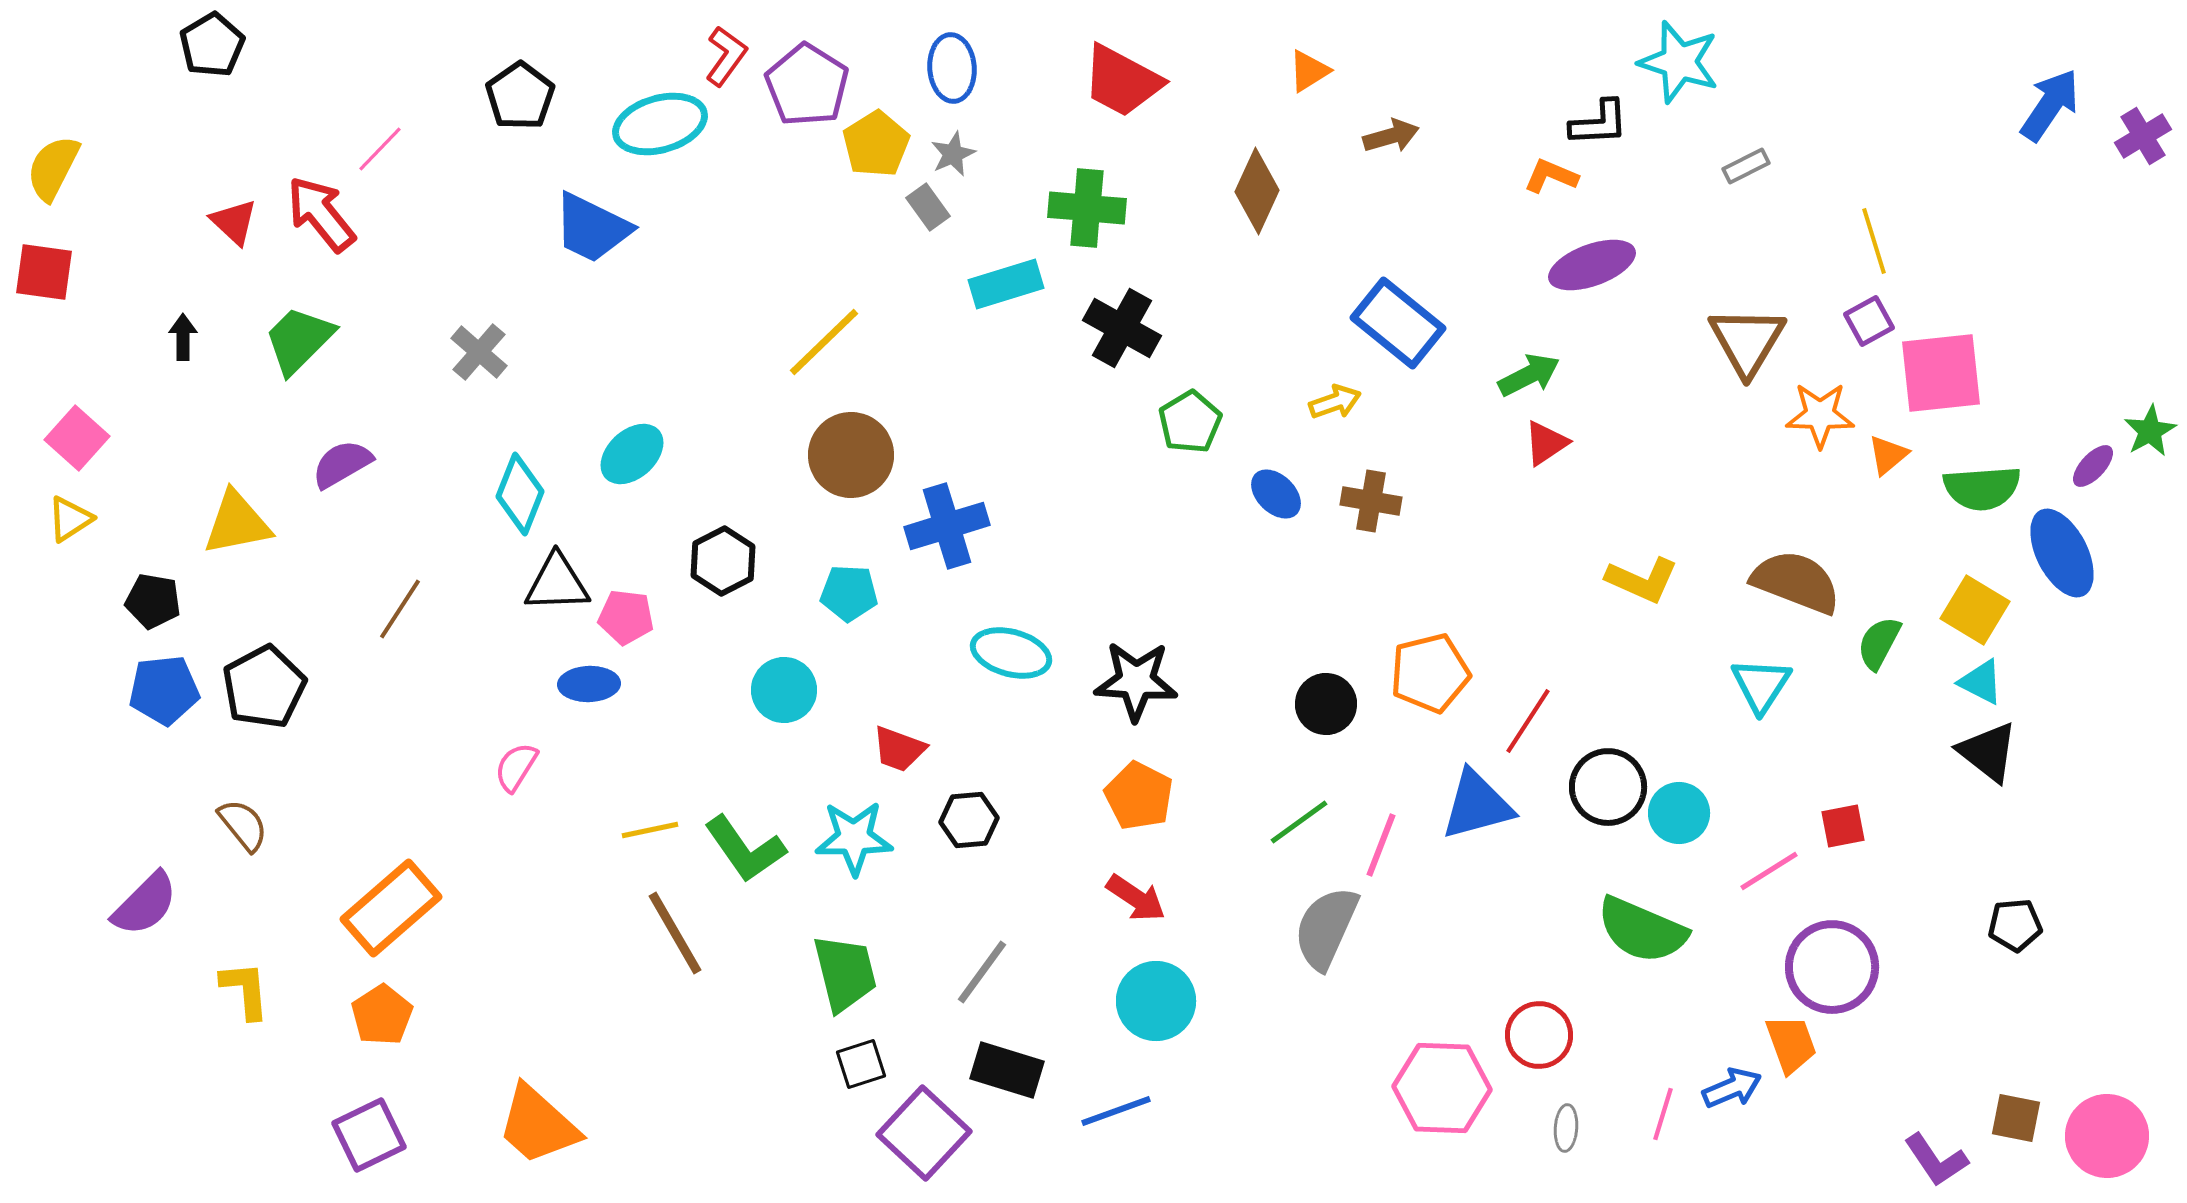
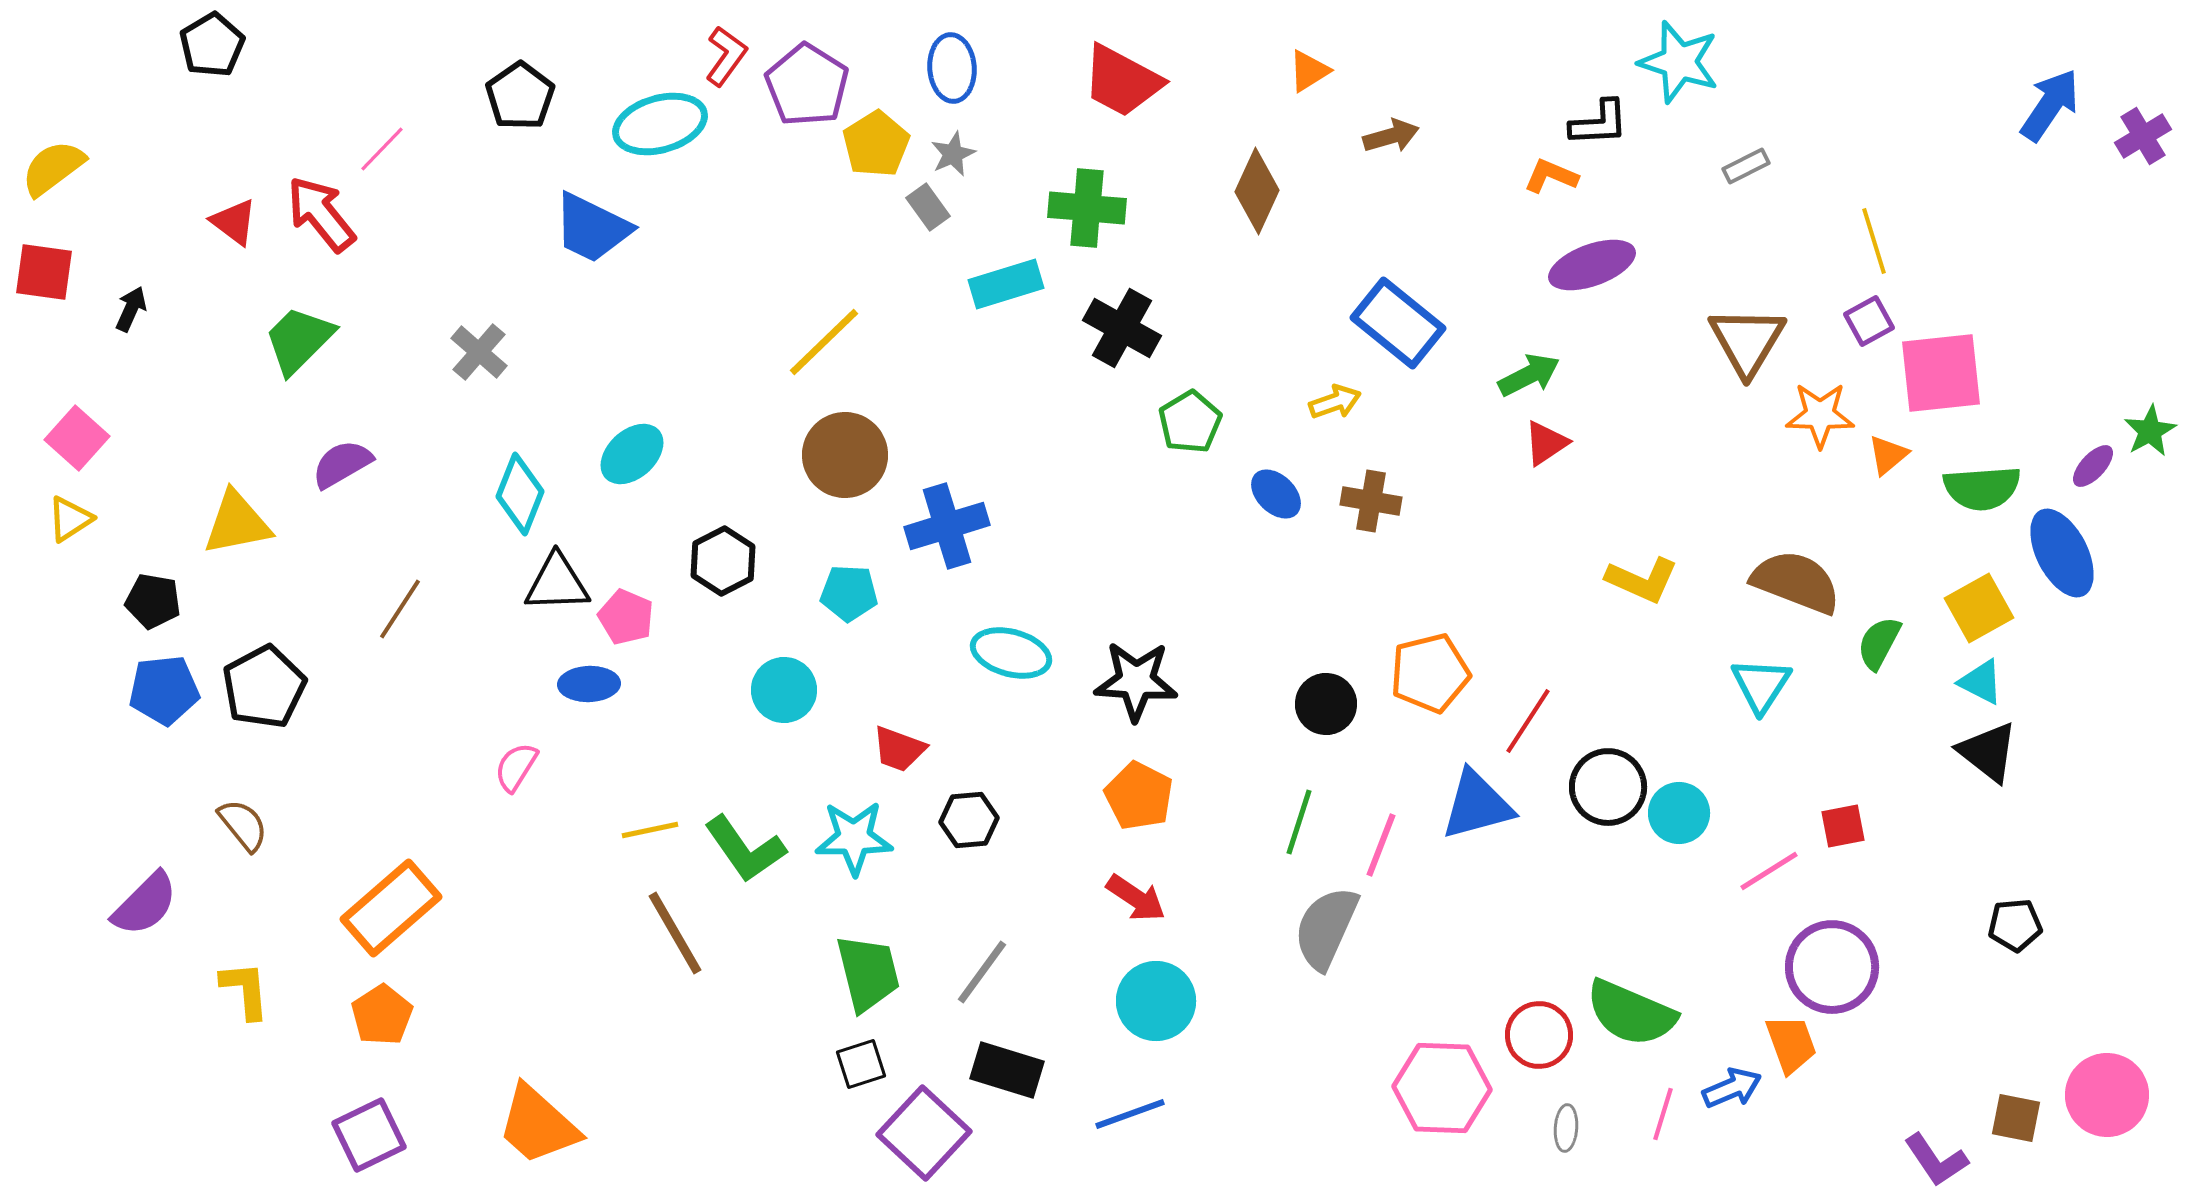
pink line at (380, 149): moved 2 px right
yellow semicircle at (53, 168): rotated 26 degrees clockwise
red triangle at (234, 222): rotated 6 degrees counterclockwise
black arrow at (183, 337): moved 52 px left, 28 px up; rotated 24 degrees clockwise
brown circle at (851, 455): moved 6 px left
yellow square at (1975, 610): moved 4 px right, 2 px up; rotated 30 degrees clockwise
pink pentagon at (626, 617): rotated 16 degrees clockwise
green line at (1299, 822): rotated 36 degrees counterclockwise
green semicircle at (1642, 930): moved 11 px left, 83 px down
green trapezoid at (845, 973): moved 23 px right
blue line at (1116, 1111): moved 14 px right, 3 px down
pink circle at (2107, 1136): moved 41 px up
